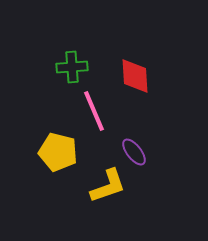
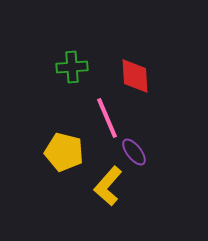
pink line: moved 13 px right, 7 px down
yellow pentagon: moved 6 px right
yellow L-shape: rotated 150 degrees clockwise
